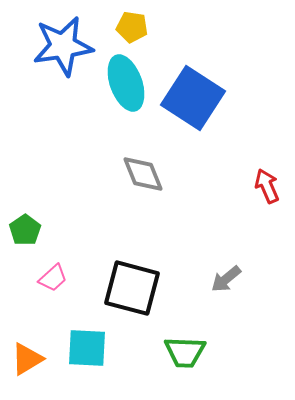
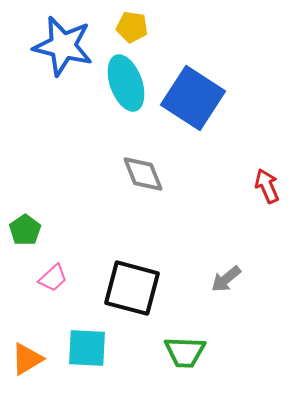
blue star: rotated 22 degrees clockwise
